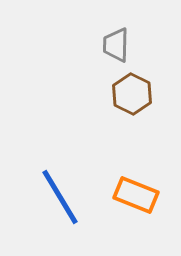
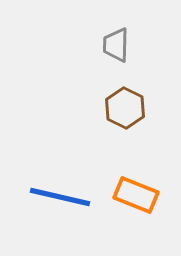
brown hexagon: moved 7 px left, 14 px down
blue line: rotated 46 degrees counterclockwise
